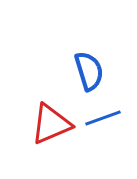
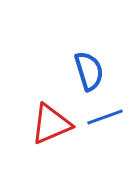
blue line: moved 2 px right, 1 px up
